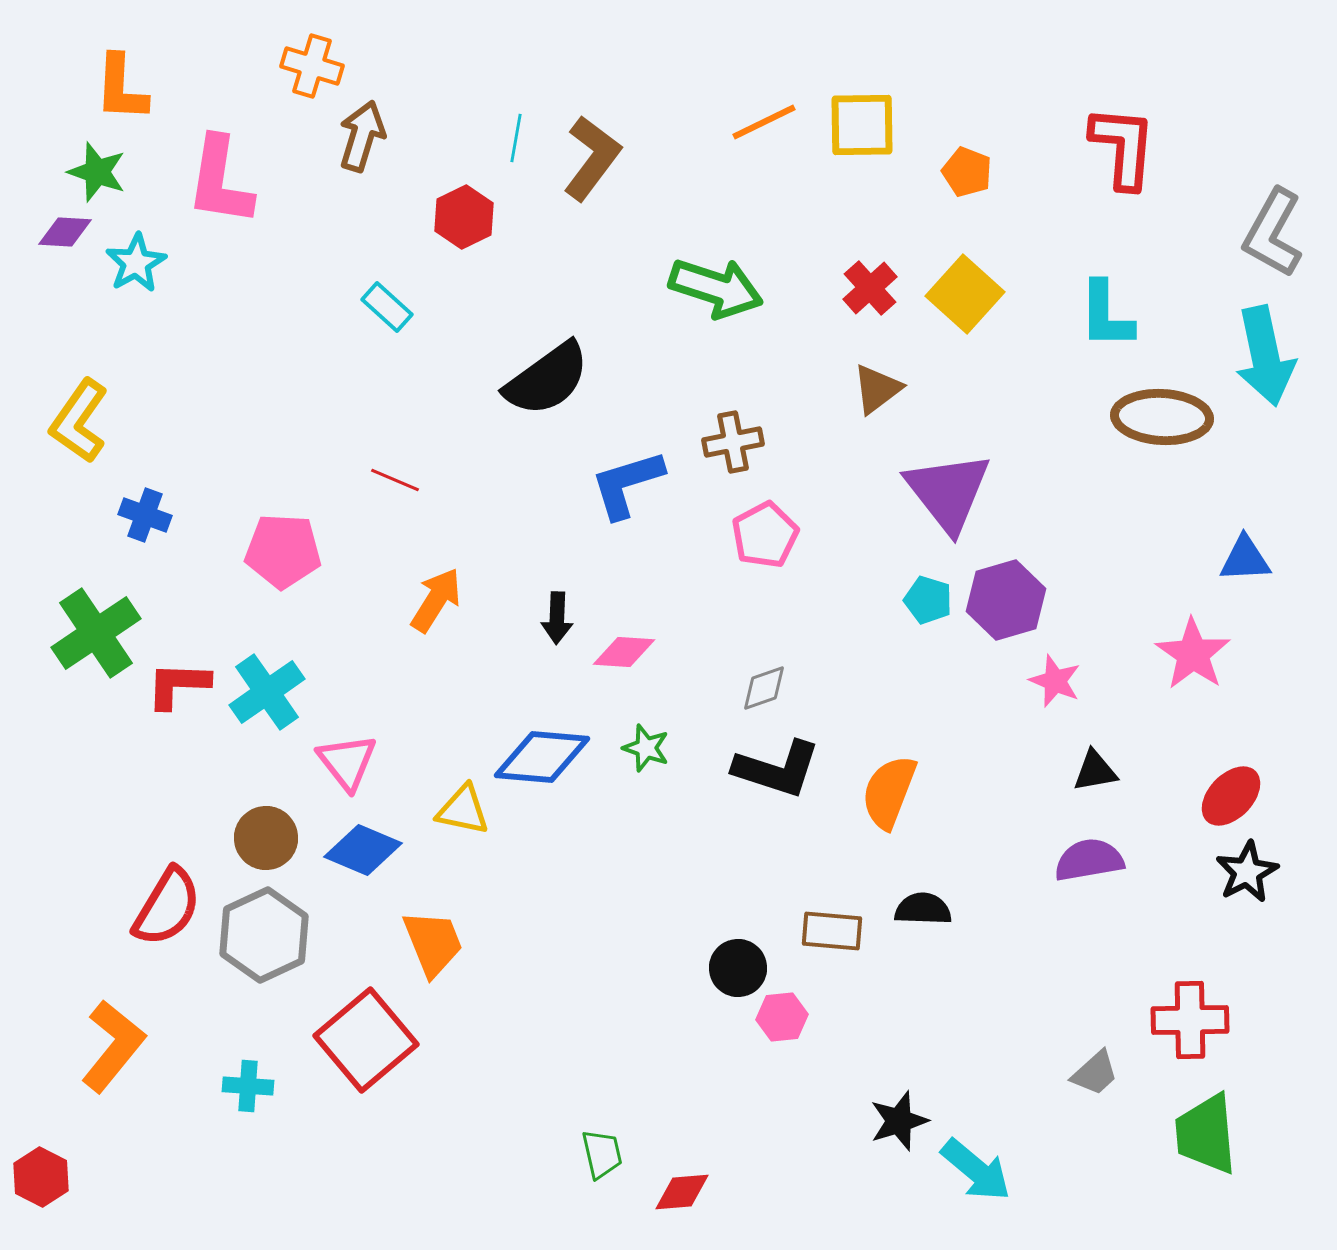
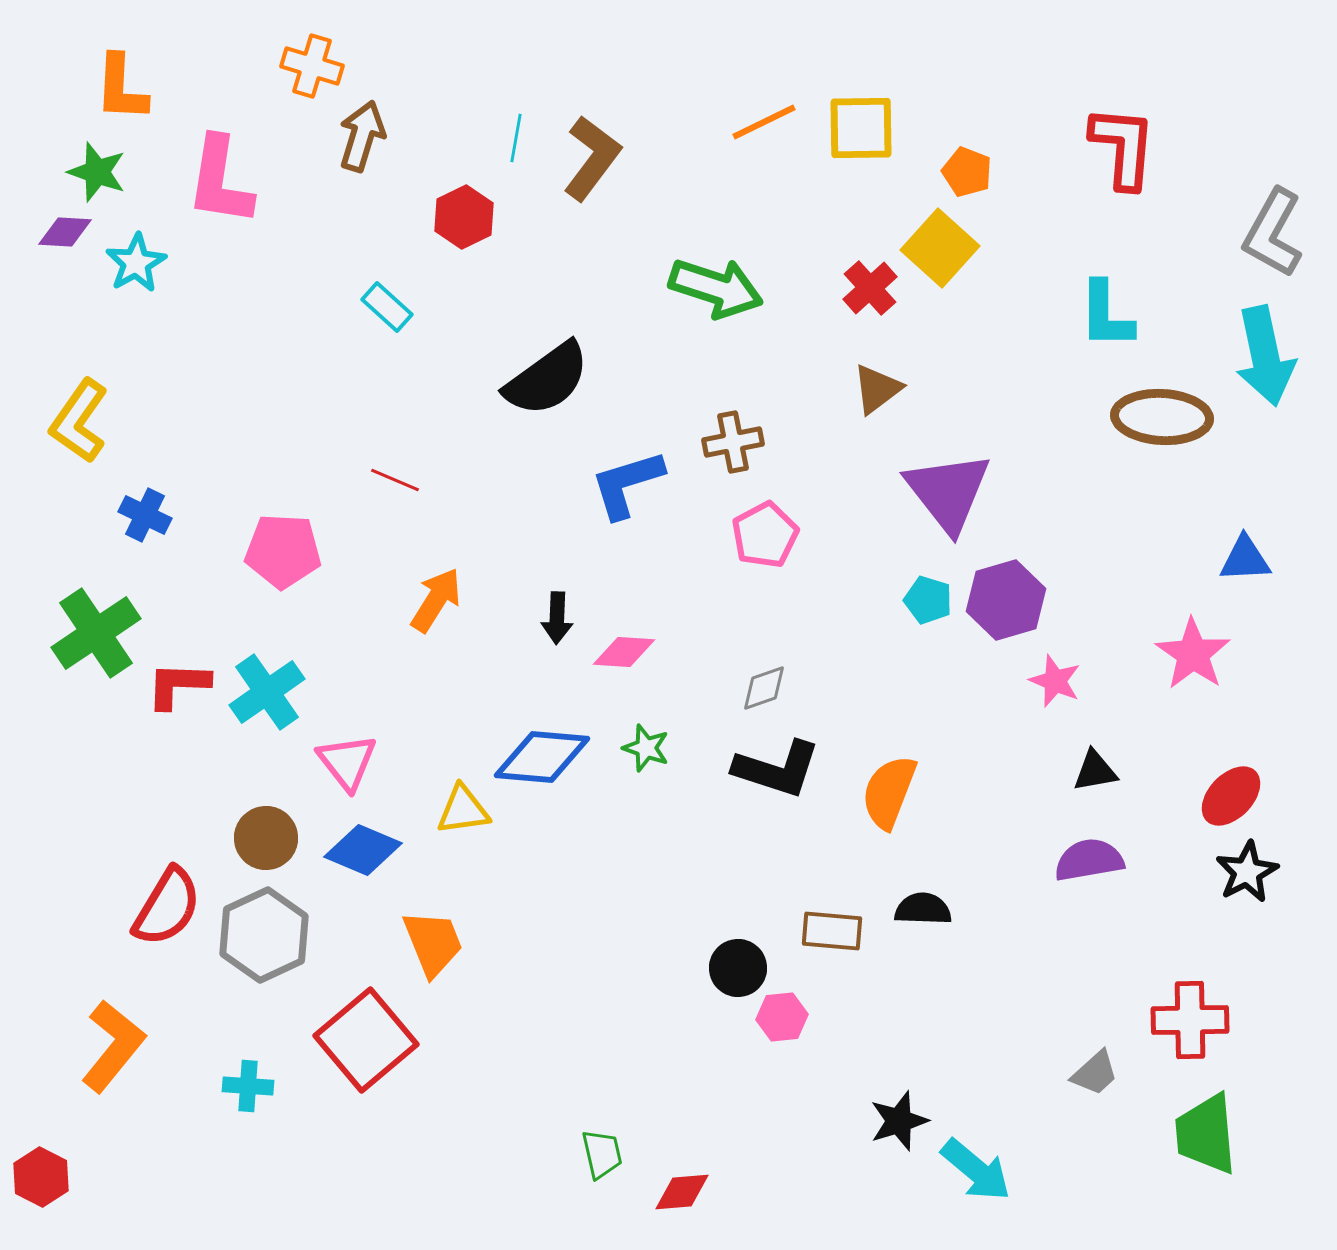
yellow square at (862, 125): moved 1 px left, 3 px down
yellow square at (965, 294): moved 25 px left, 46 px up
blue cross at (145, 515): rotated 6 degrees clockwise
yellow triangle at (463, 810): rotated 20 degrees counterclockwise
